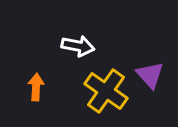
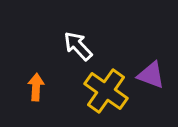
white arrow: rotated 144 degrees counterclockwise
purple triangle: moved 1 px right; rotated 28 degrees counterclockwise
